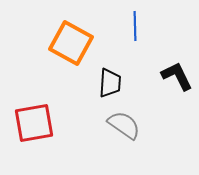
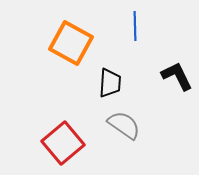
red square: moved 29 px right, 20 px down; rotated 30 degrees counterclockwise
